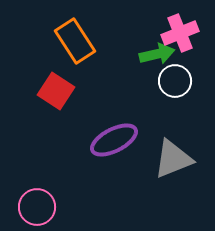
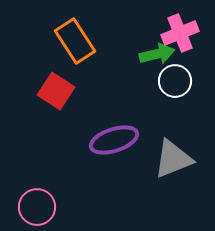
purple ellipse: rotated 9 degrees clockwise
